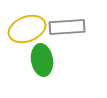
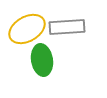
yellow ellipse: rotated 9 degrees counterclockwise
